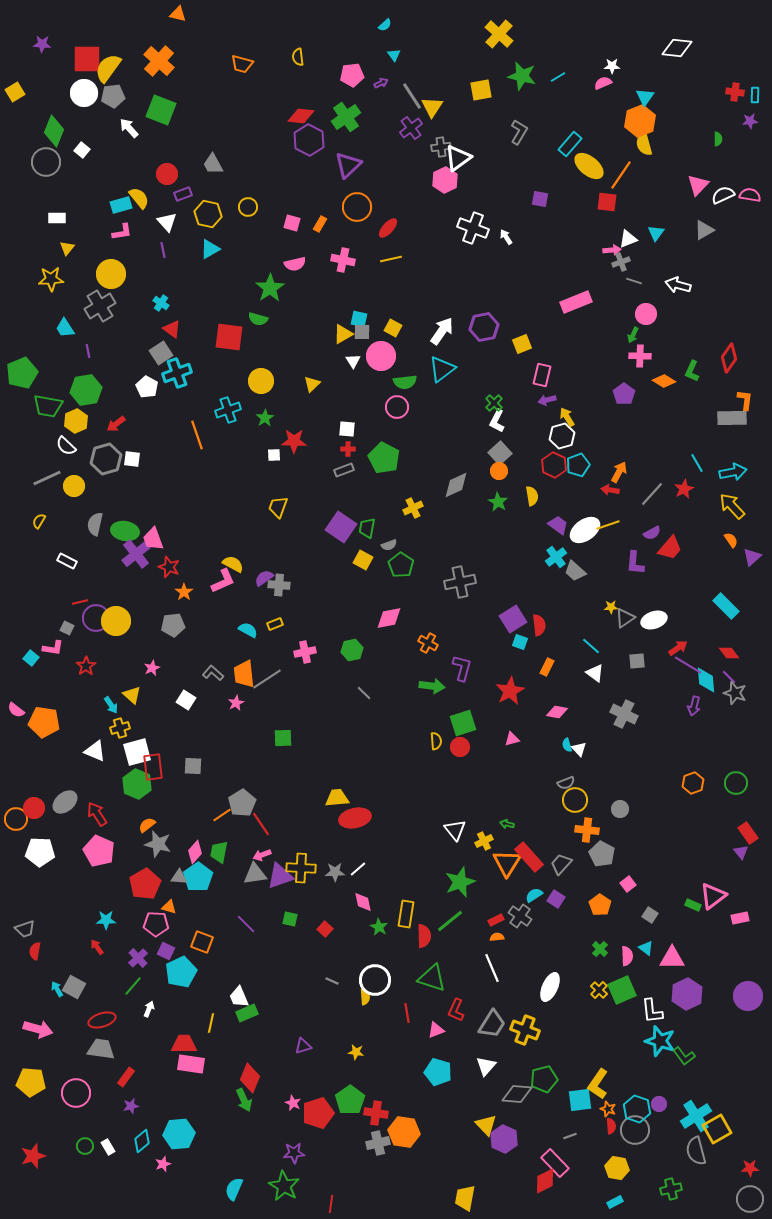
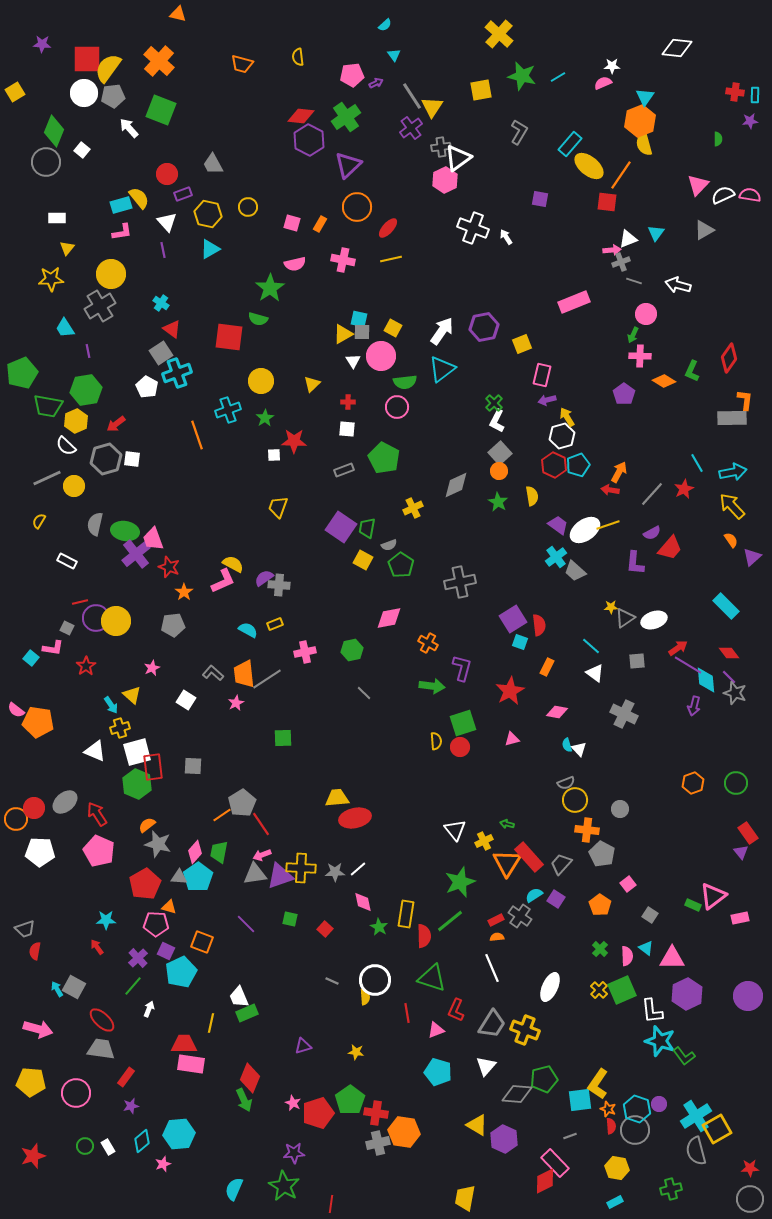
purple arrow at (381, 83): moved 5 px left
pink rectangle at (576, 302): moved 2 px left
red cross at (348, 449): moved 47 px up
orange pentagon at (44, 722): moved 6 px left
red ellipse at (102, 1020): rotated 60 degrees clockwise
yellow triangle at (486, 1125): moved 9 px left; rotated 15 degrees counterclockwise
